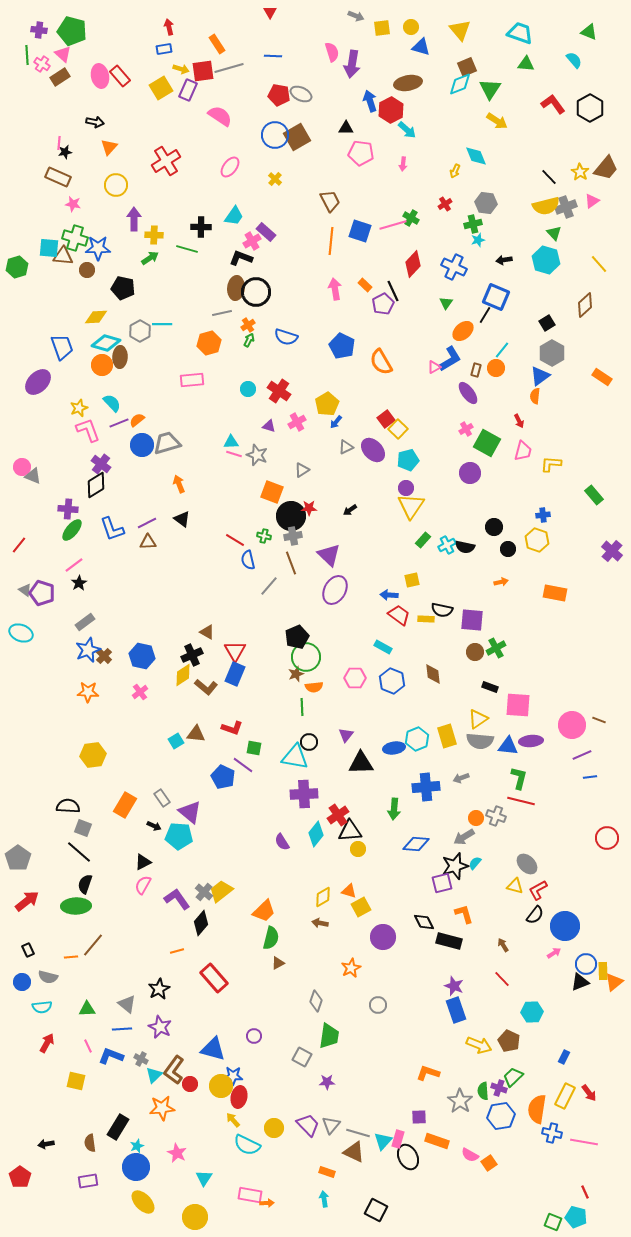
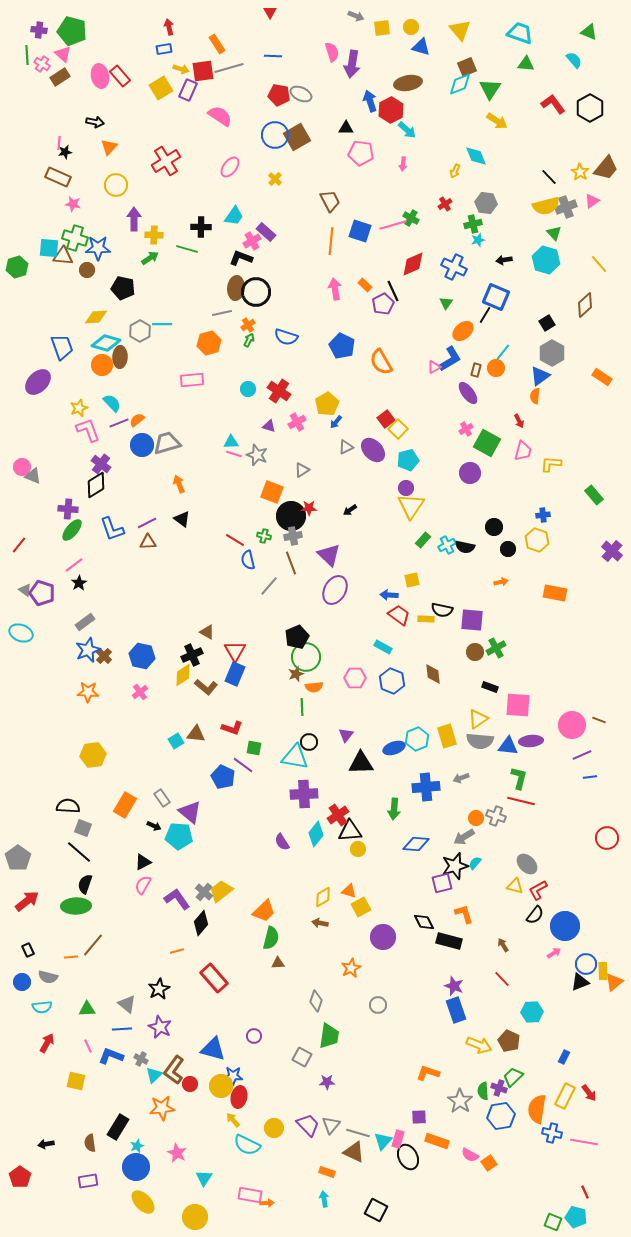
red diamond at (413, 264): rotated 24 degrees clockwise
cyan line at (502, 350): moved 1 px right, 2 px down
blue ellipse at (394, 748): rotated 10 degrees counterclockwise
brown triangle at (278, 963): rotated 24 degrees clockwise
